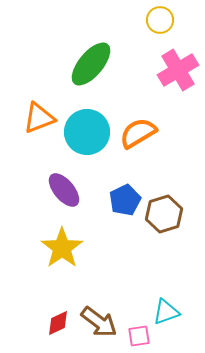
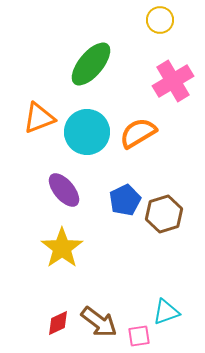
pink cross: moved 5 px left, 11 px down
